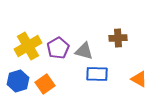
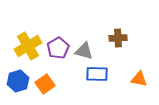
orange triangle: rotated 18 degrees counterclockwise
